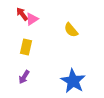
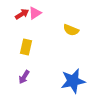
red arrow: rotated 96 degrees clockwise
pink triangle: moved 3 px right, 6 px up
yellow semicircle: rotated 28 degrees counterclockwise
blue star: rotated 30 degrees clockwise
